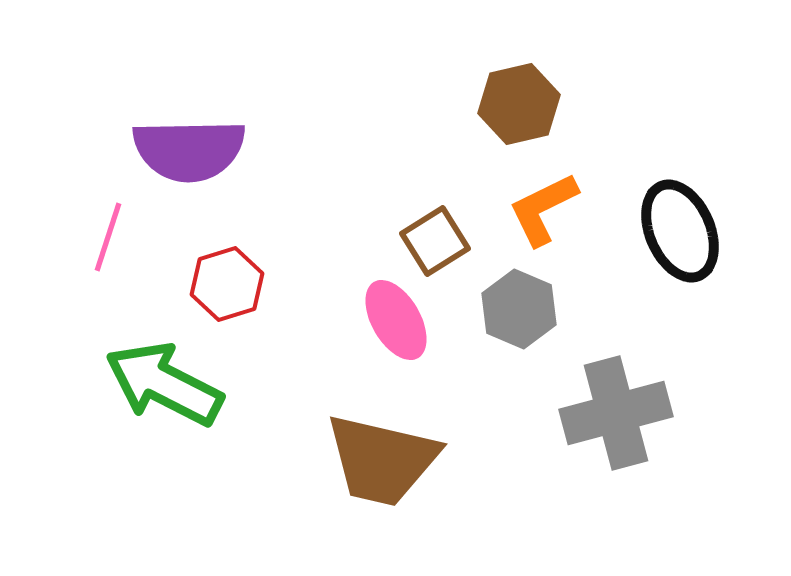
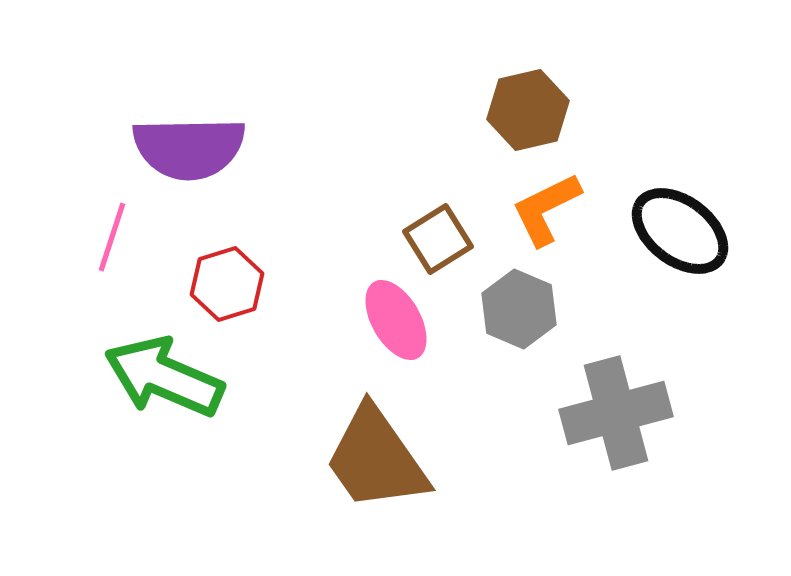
brown hexagon: moved 9 px right, 6 px down
purple semicircle: moved 2 px up
orange L-shape: moved 3 px right
black ellipse: rotated 30 degrees counterclockwise
pink line: moved 4 px right
brown square: moved 3 px right, 2 px up
green arrow: moved 7 px up; rotated 4 degrees counterclockwise
brown trapezoid: moved 6 px left, 1 px up; rotated 42 degrees clockwise
